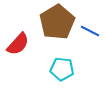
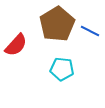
brown pentagon: moved 2 px down
red semicircle: moved 2 px left, 1 px down
